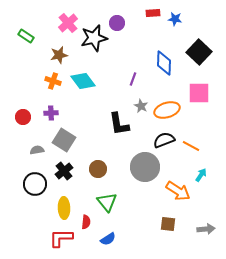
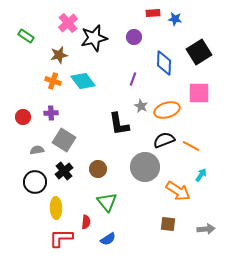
purple circle: moved 17 px right, 14 px down
black square: rotated 15 degrees clockwise
black circle: moved 2 px up
yellow ellipse: moved 8 px left
